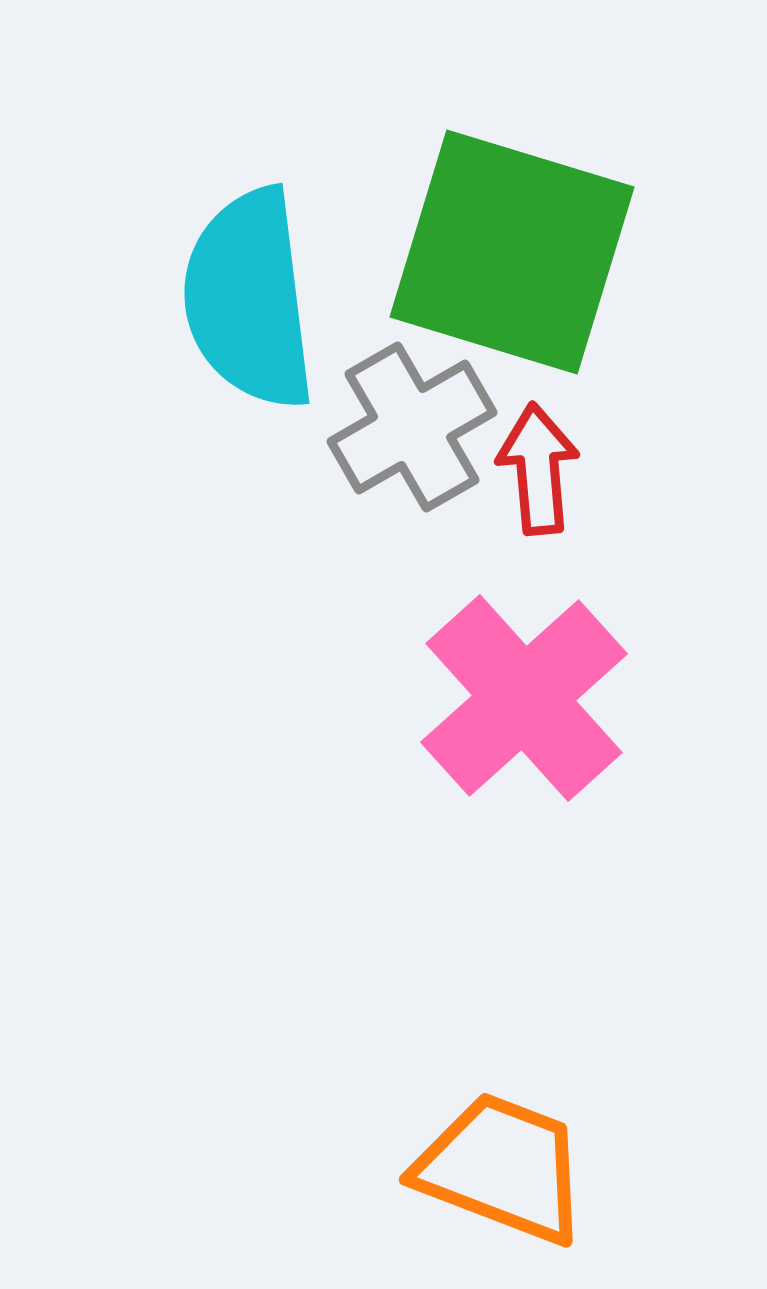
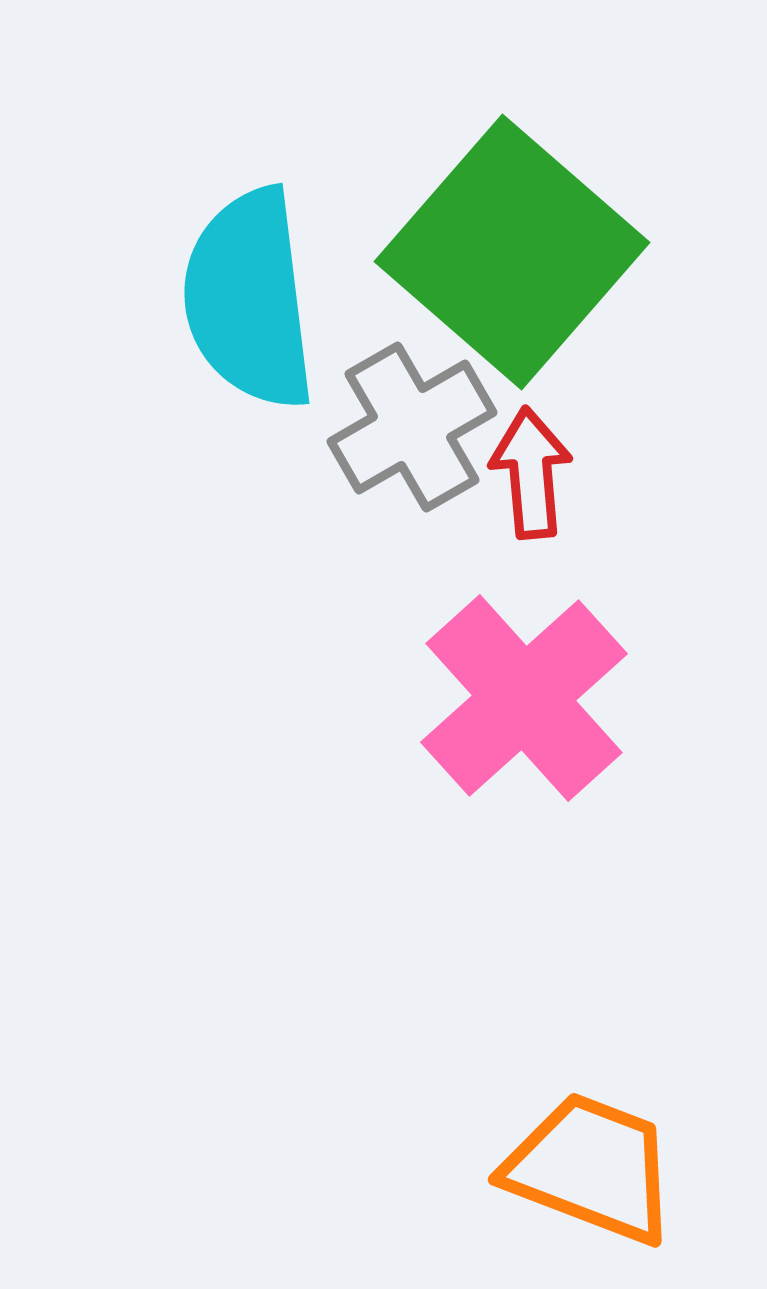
green square: rotated 24 degrees clockwise
red arrow: moved 7 px left, 4 px down
orange trapezoid: moved 89 px right
